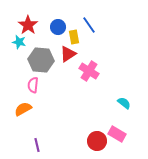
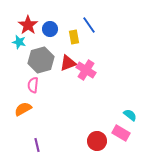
blue circle: moved 8 px left, 2 px down
red triangle: moved 9 px down; rotated 12 degrees clockwise
gray hexagon: rotated 20 degrees counterclockwise
pink cross: moved 3 px left, 1 px up
cyan semicircle: moved 6 px right, 12 px down
pink rectangle: moved 4 px right, 1 px up
